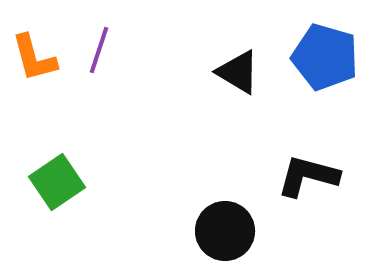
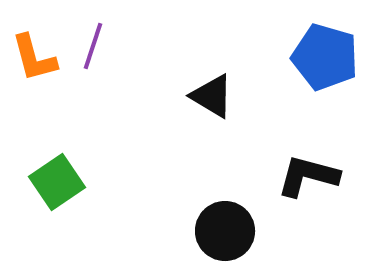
purple line: moved 6 px left, 4 px up
black triangle: moved 26 px left, 24 px down
